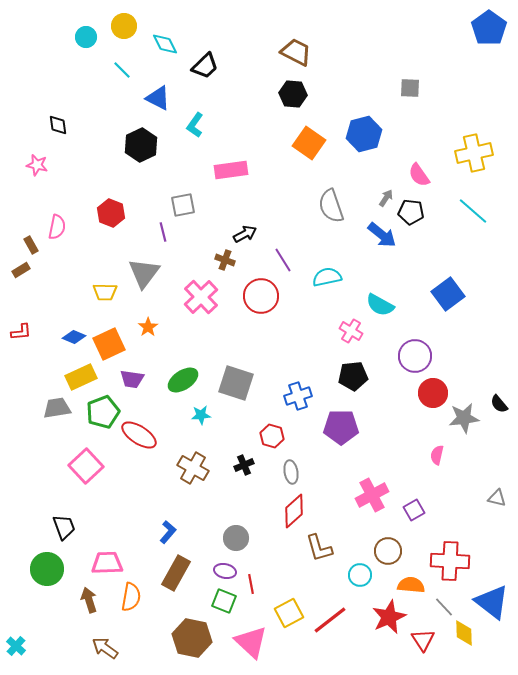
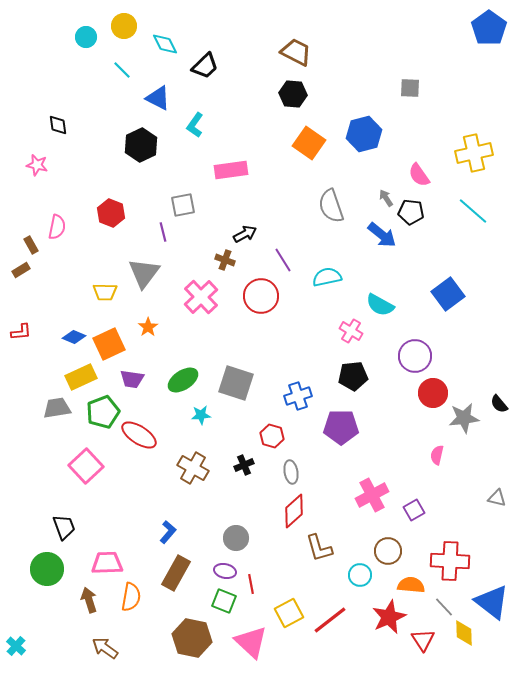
gray arrow at (386, 198): rotated 66 degrees counterclockwise
